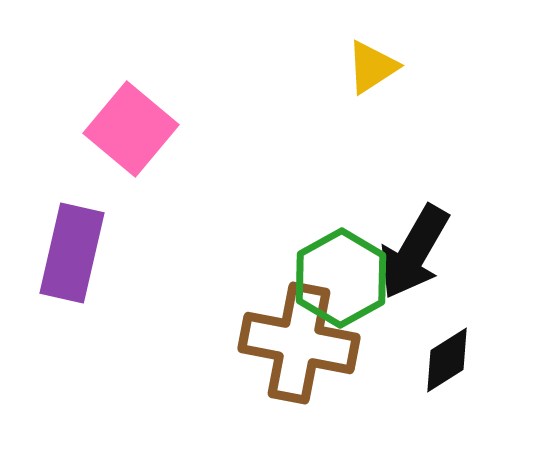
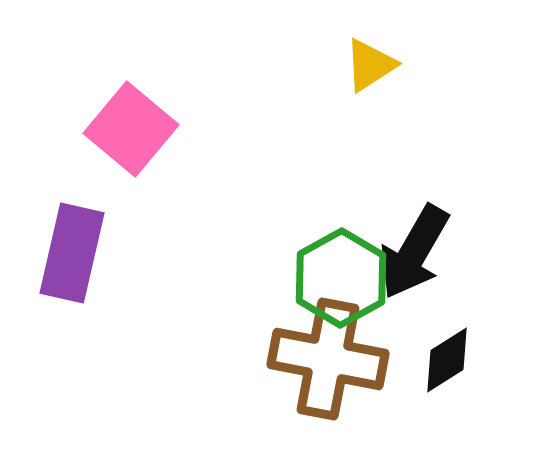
yellow triangle: moved 2 px left, 2 px up
brown cross: moved 29 px right, 16 px down
